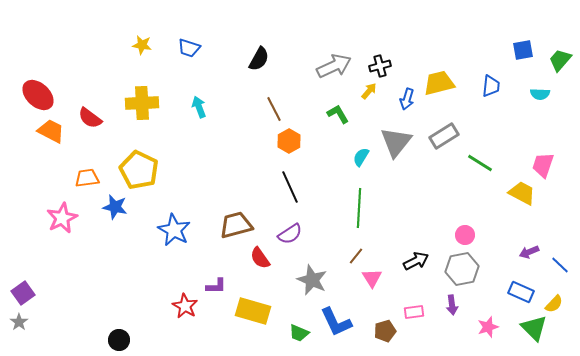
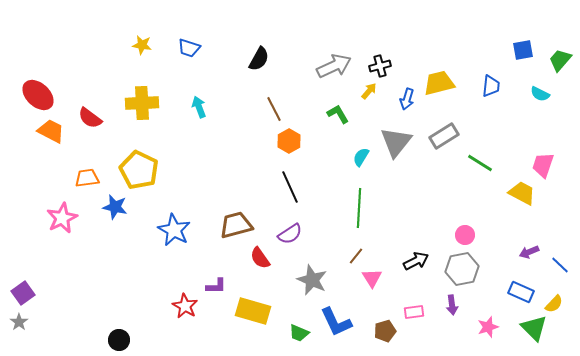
cyan semicircle at (540, 94): rotated 24 degrees clockwise
